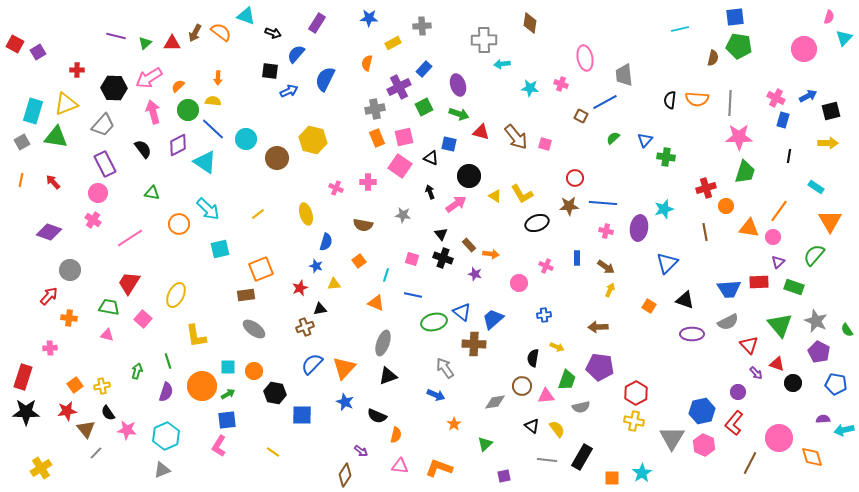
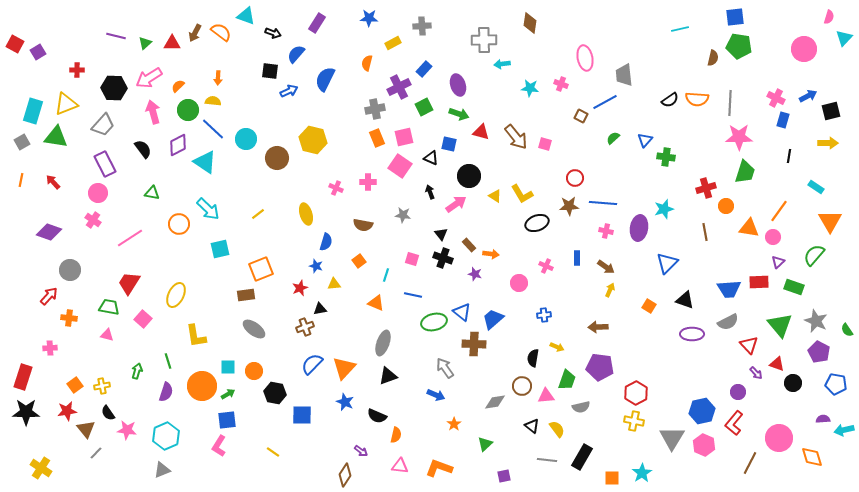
black semicircle at (670, 100): rotated 132 degrees counterclockwise
yellow cross at (41, 468): rotated 25 degrees counterclockwise
